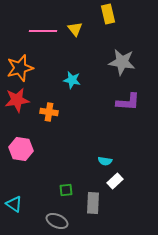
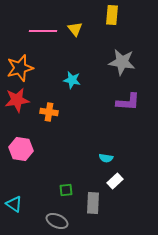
yellow rectangle: moved 4 px right, 1 px down; rotated 18 degrees clockwise
cyan semicircle: moved 1 px right, 3 px up
